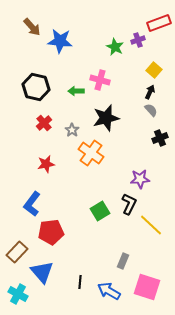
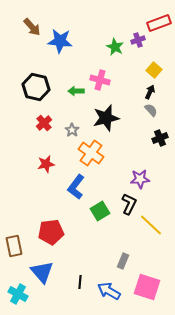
blue L-shape: moved 44 px right, 17 px up
brown rectangle: moved 3 px left, 6 px up; rotated 55 degrees counterclockwise
